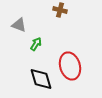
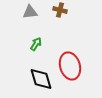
gray triangle: moved 11 px right, 13 px up; rotated 28 degrees counterclockwise
